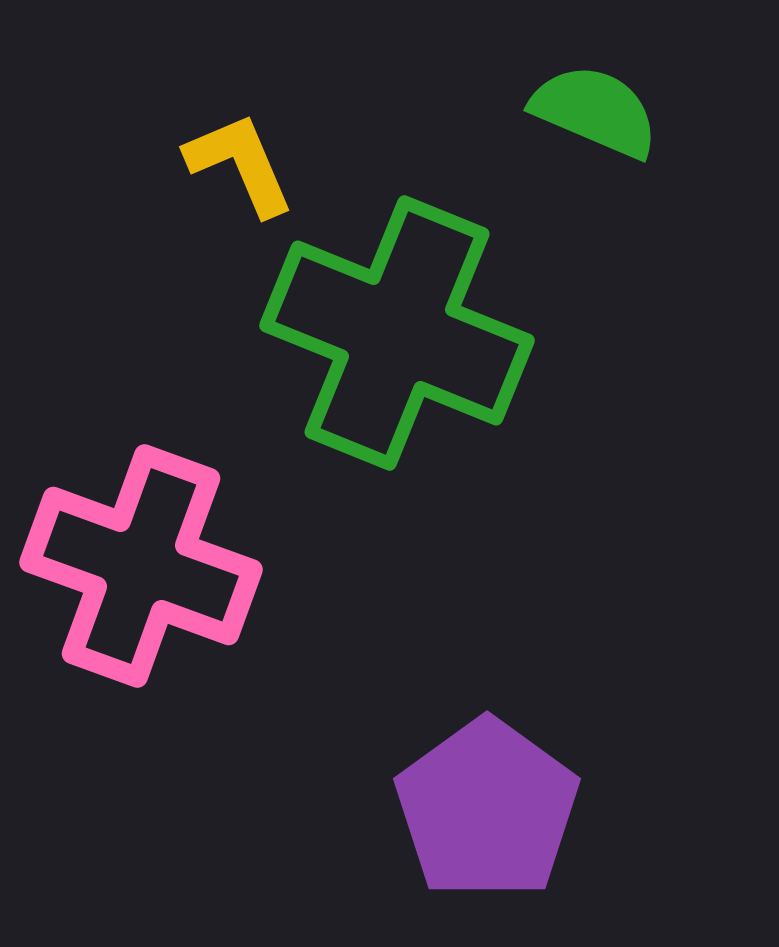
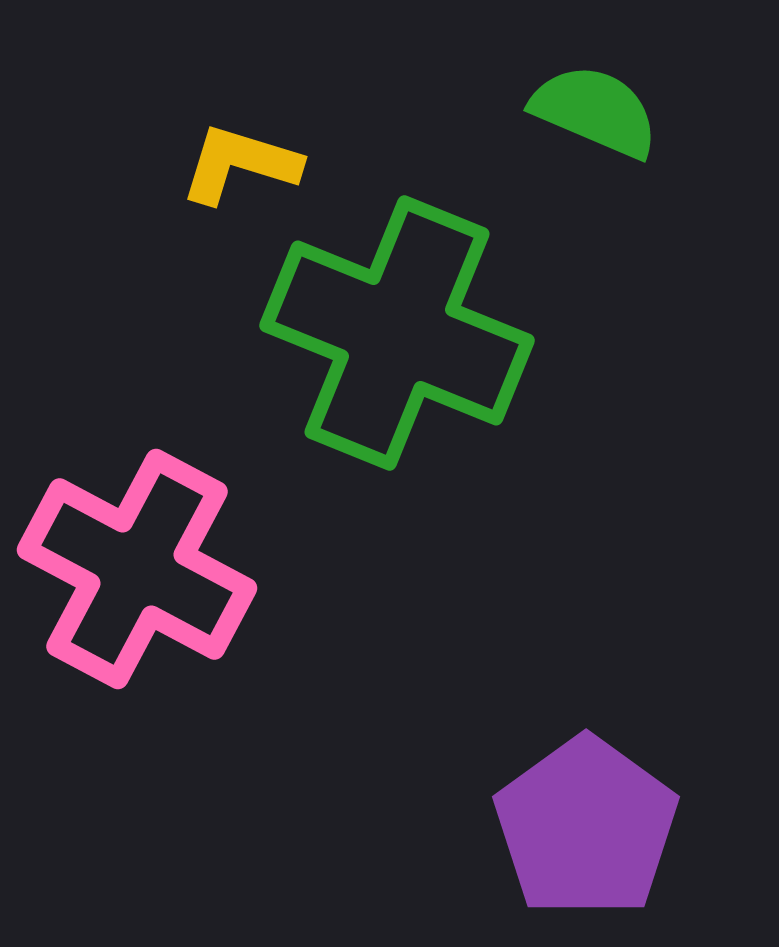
yellow L-shape: rotated 50 degrees counterclockwise
pink cross: moved 4 px left, 3 px down; rotated 8 degrees clockwise
purple pentagon: moved 99 px right, 18 px down
